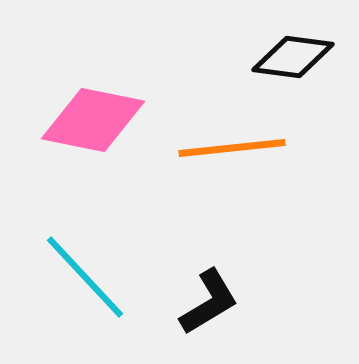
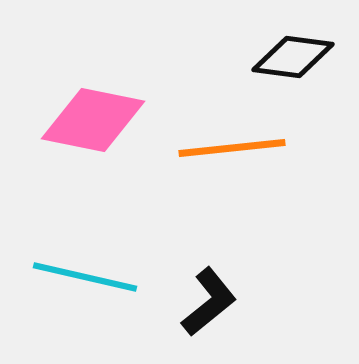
cyan line: rotated 34 degrees counterclockwise
black L-shape: rotated 8 degrees counterclockwise
